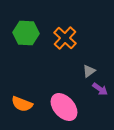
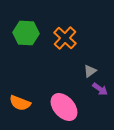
gray triangle: moved 1 px right
orange semicircle: moved 2 px left, 1 px up
